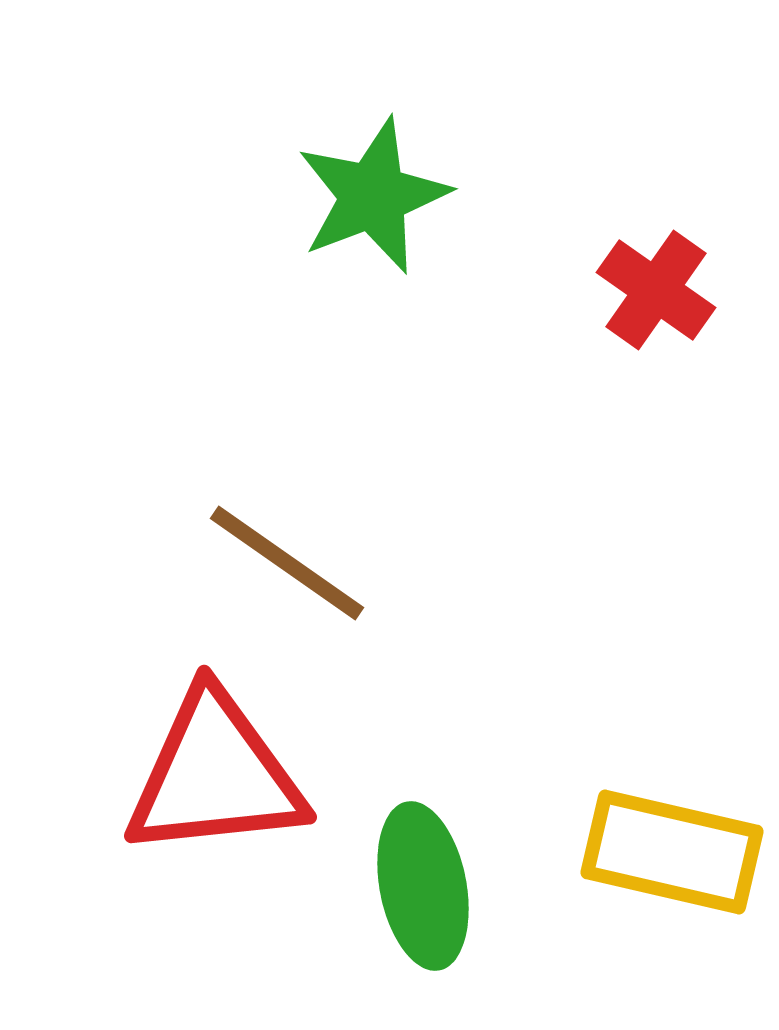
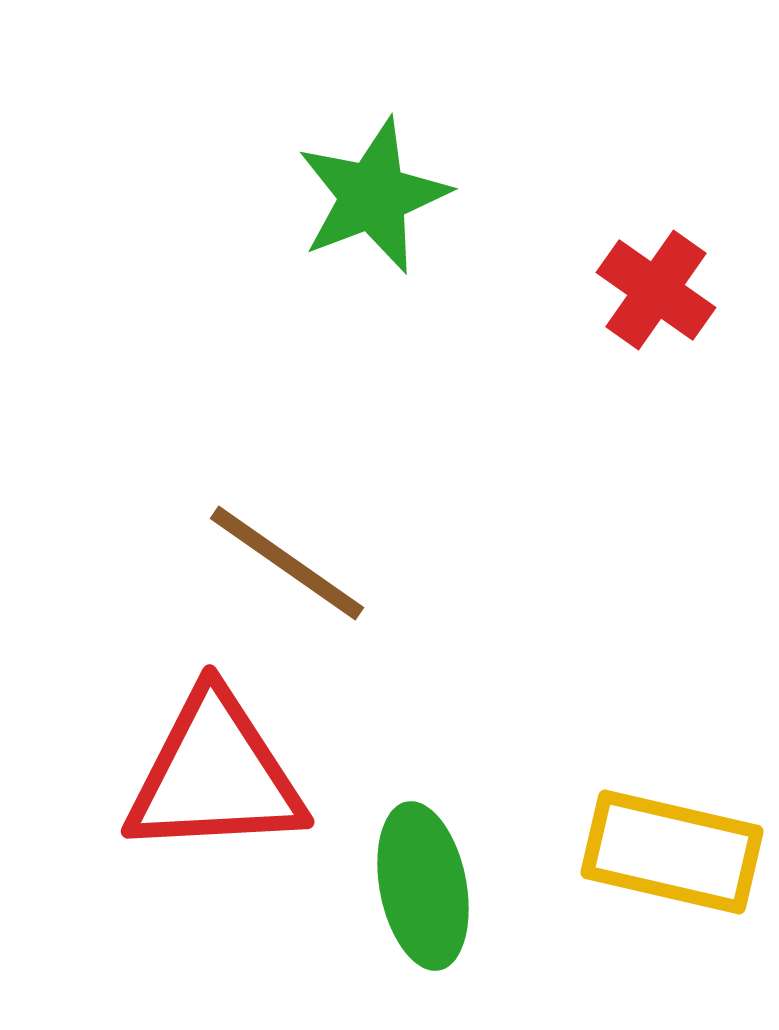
red triangle: rotated 3 degrees clockwise
